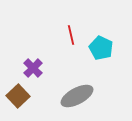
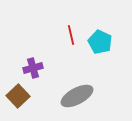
cyan pentagon: moved 1 px left, 6 px up
purple cross: rotated 30 degrees clockwise
